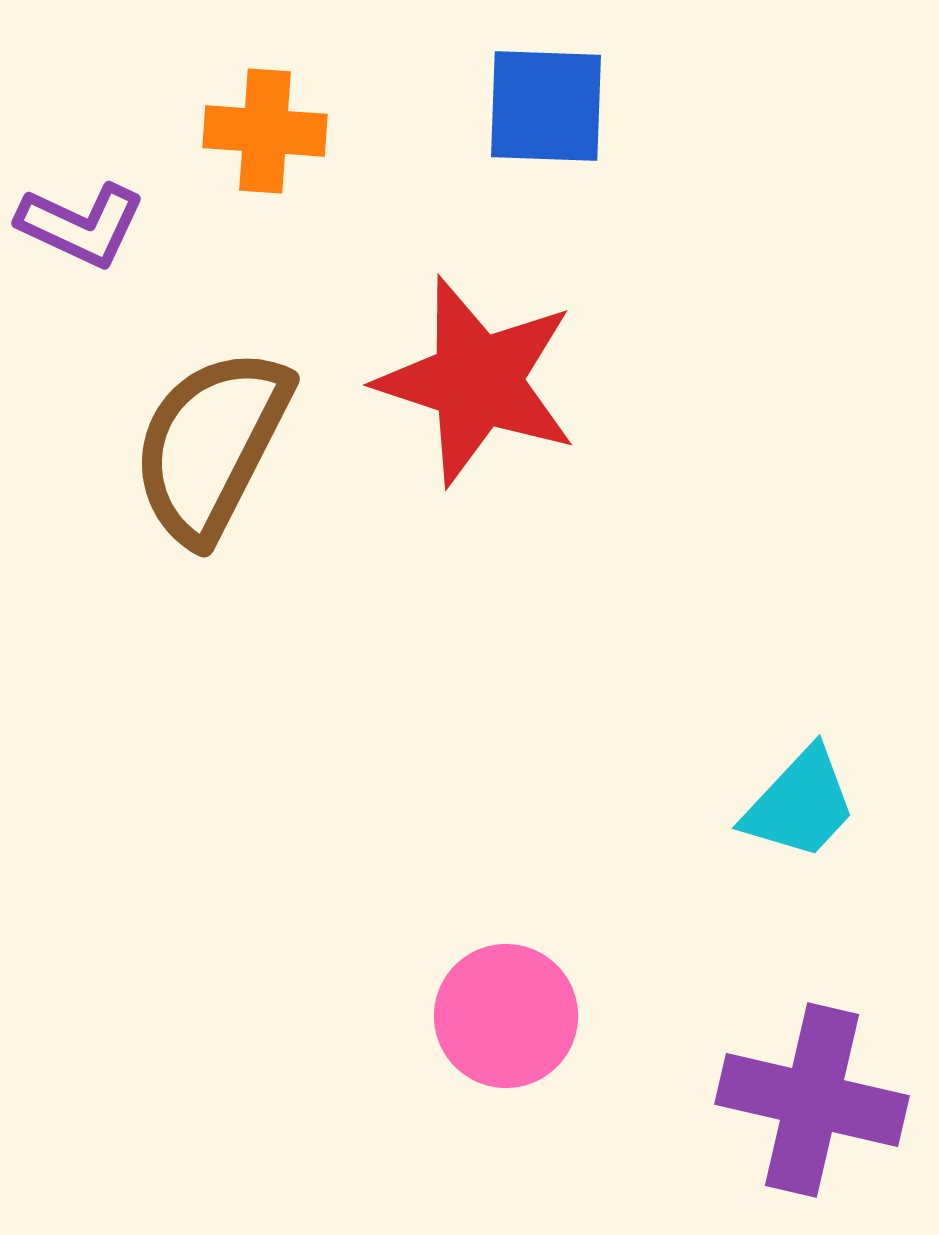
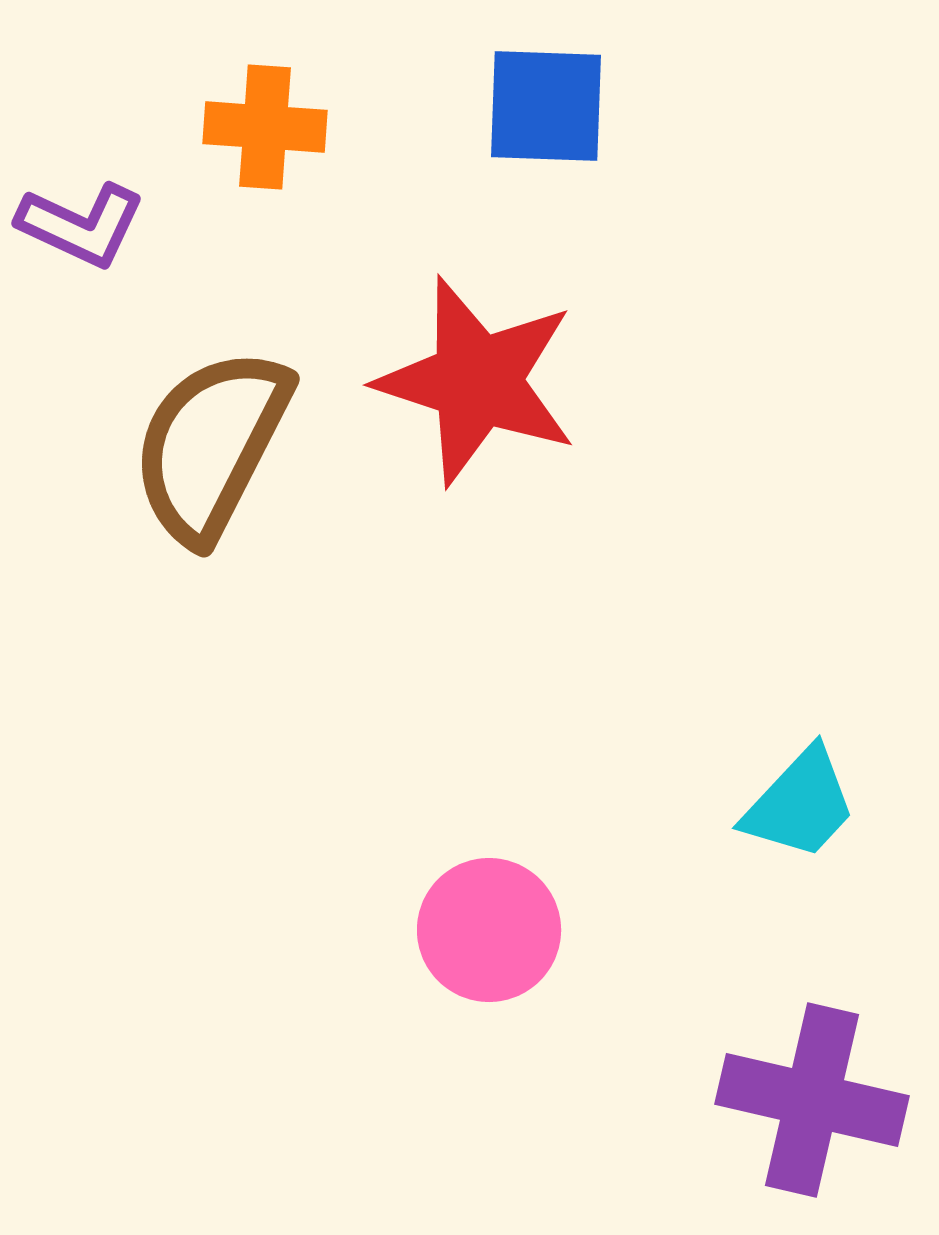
orange cross: moved 4 px up
pink circle: moved 17 px left, 86 px up
